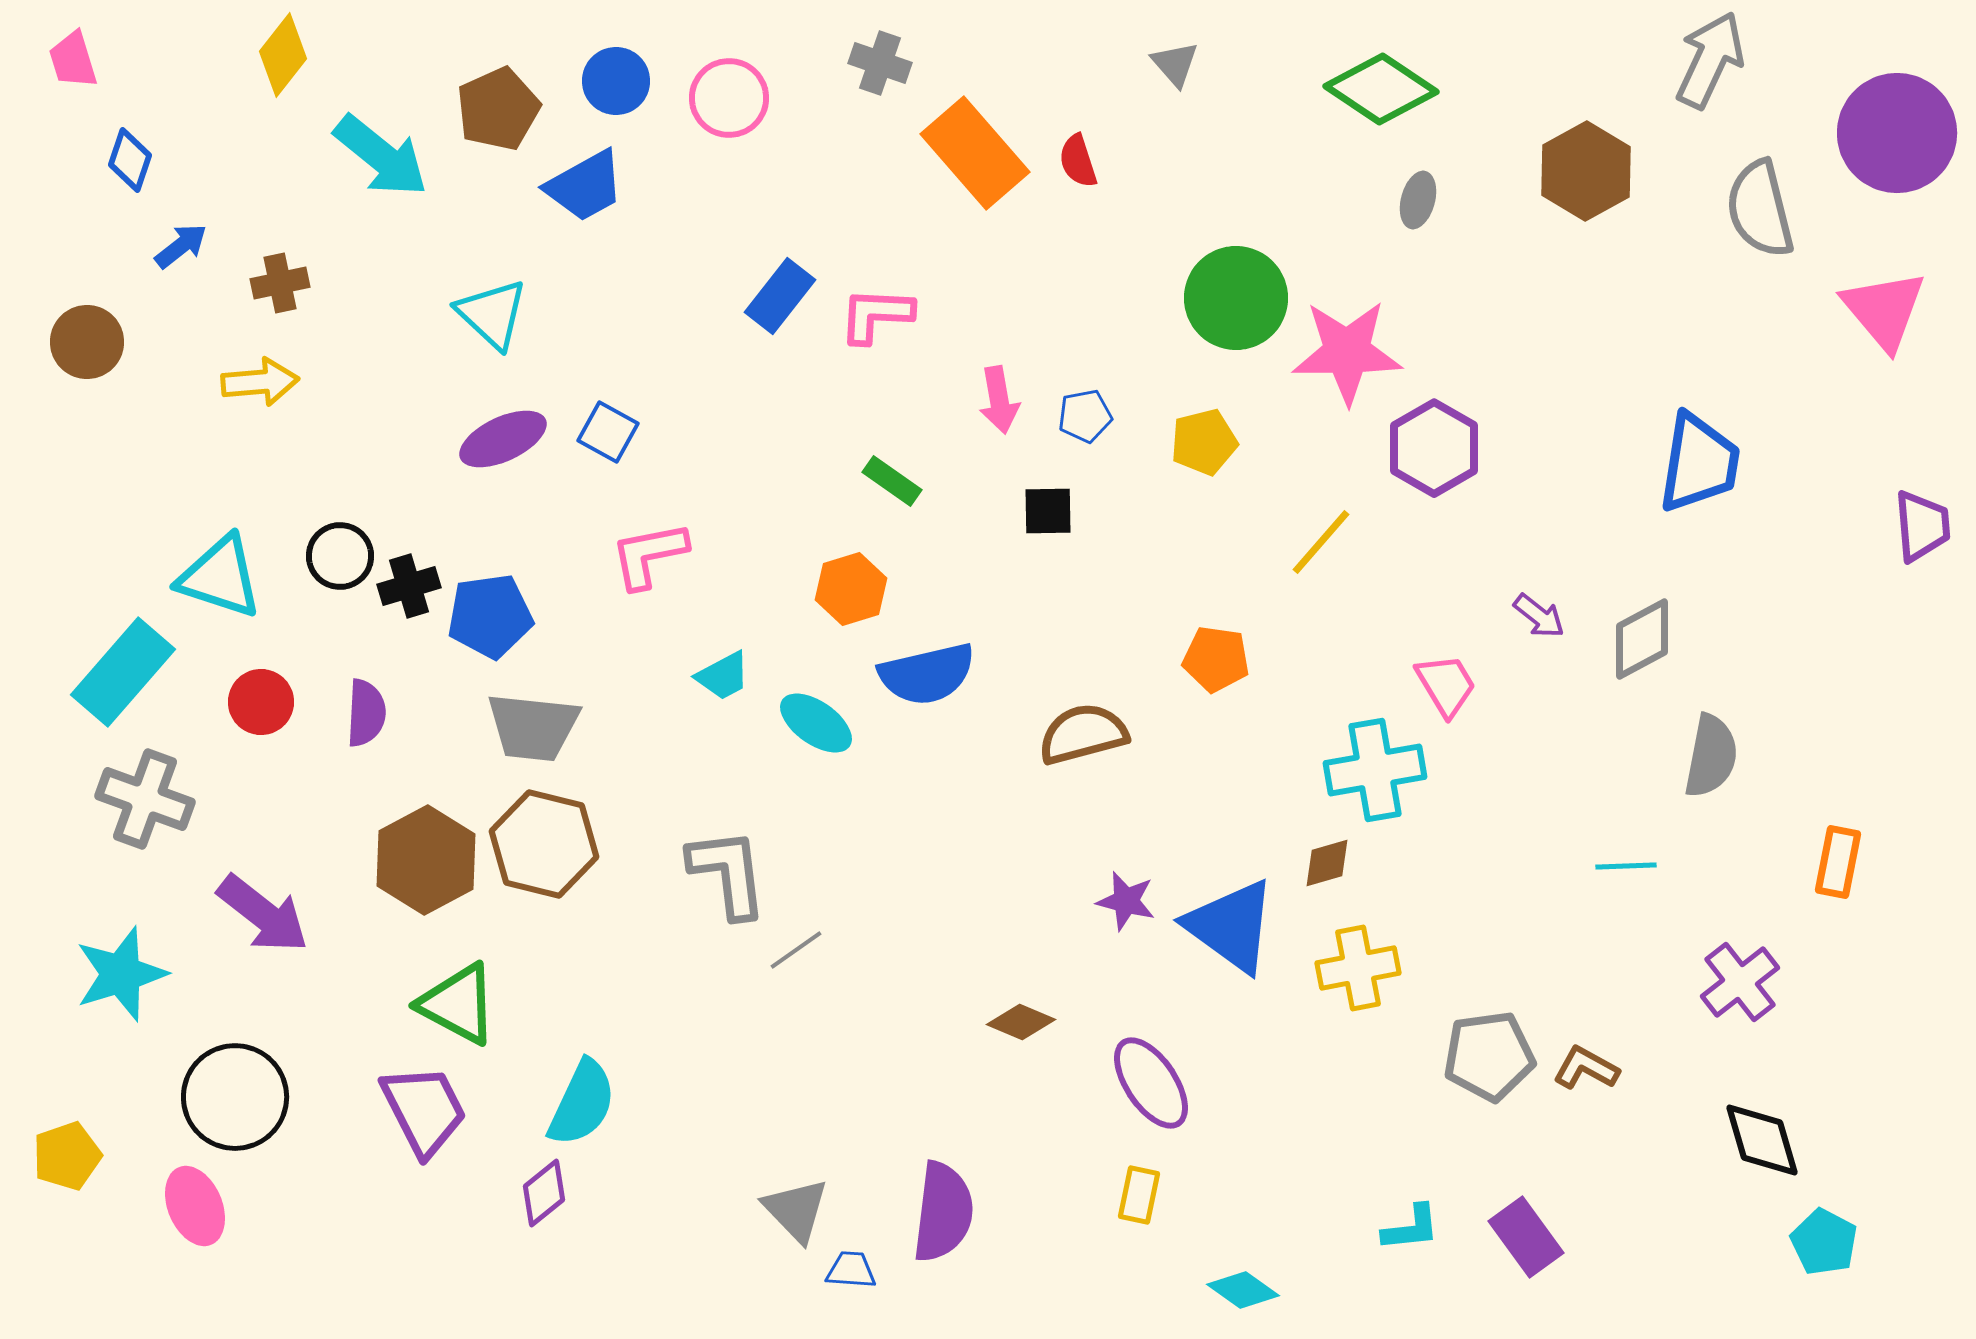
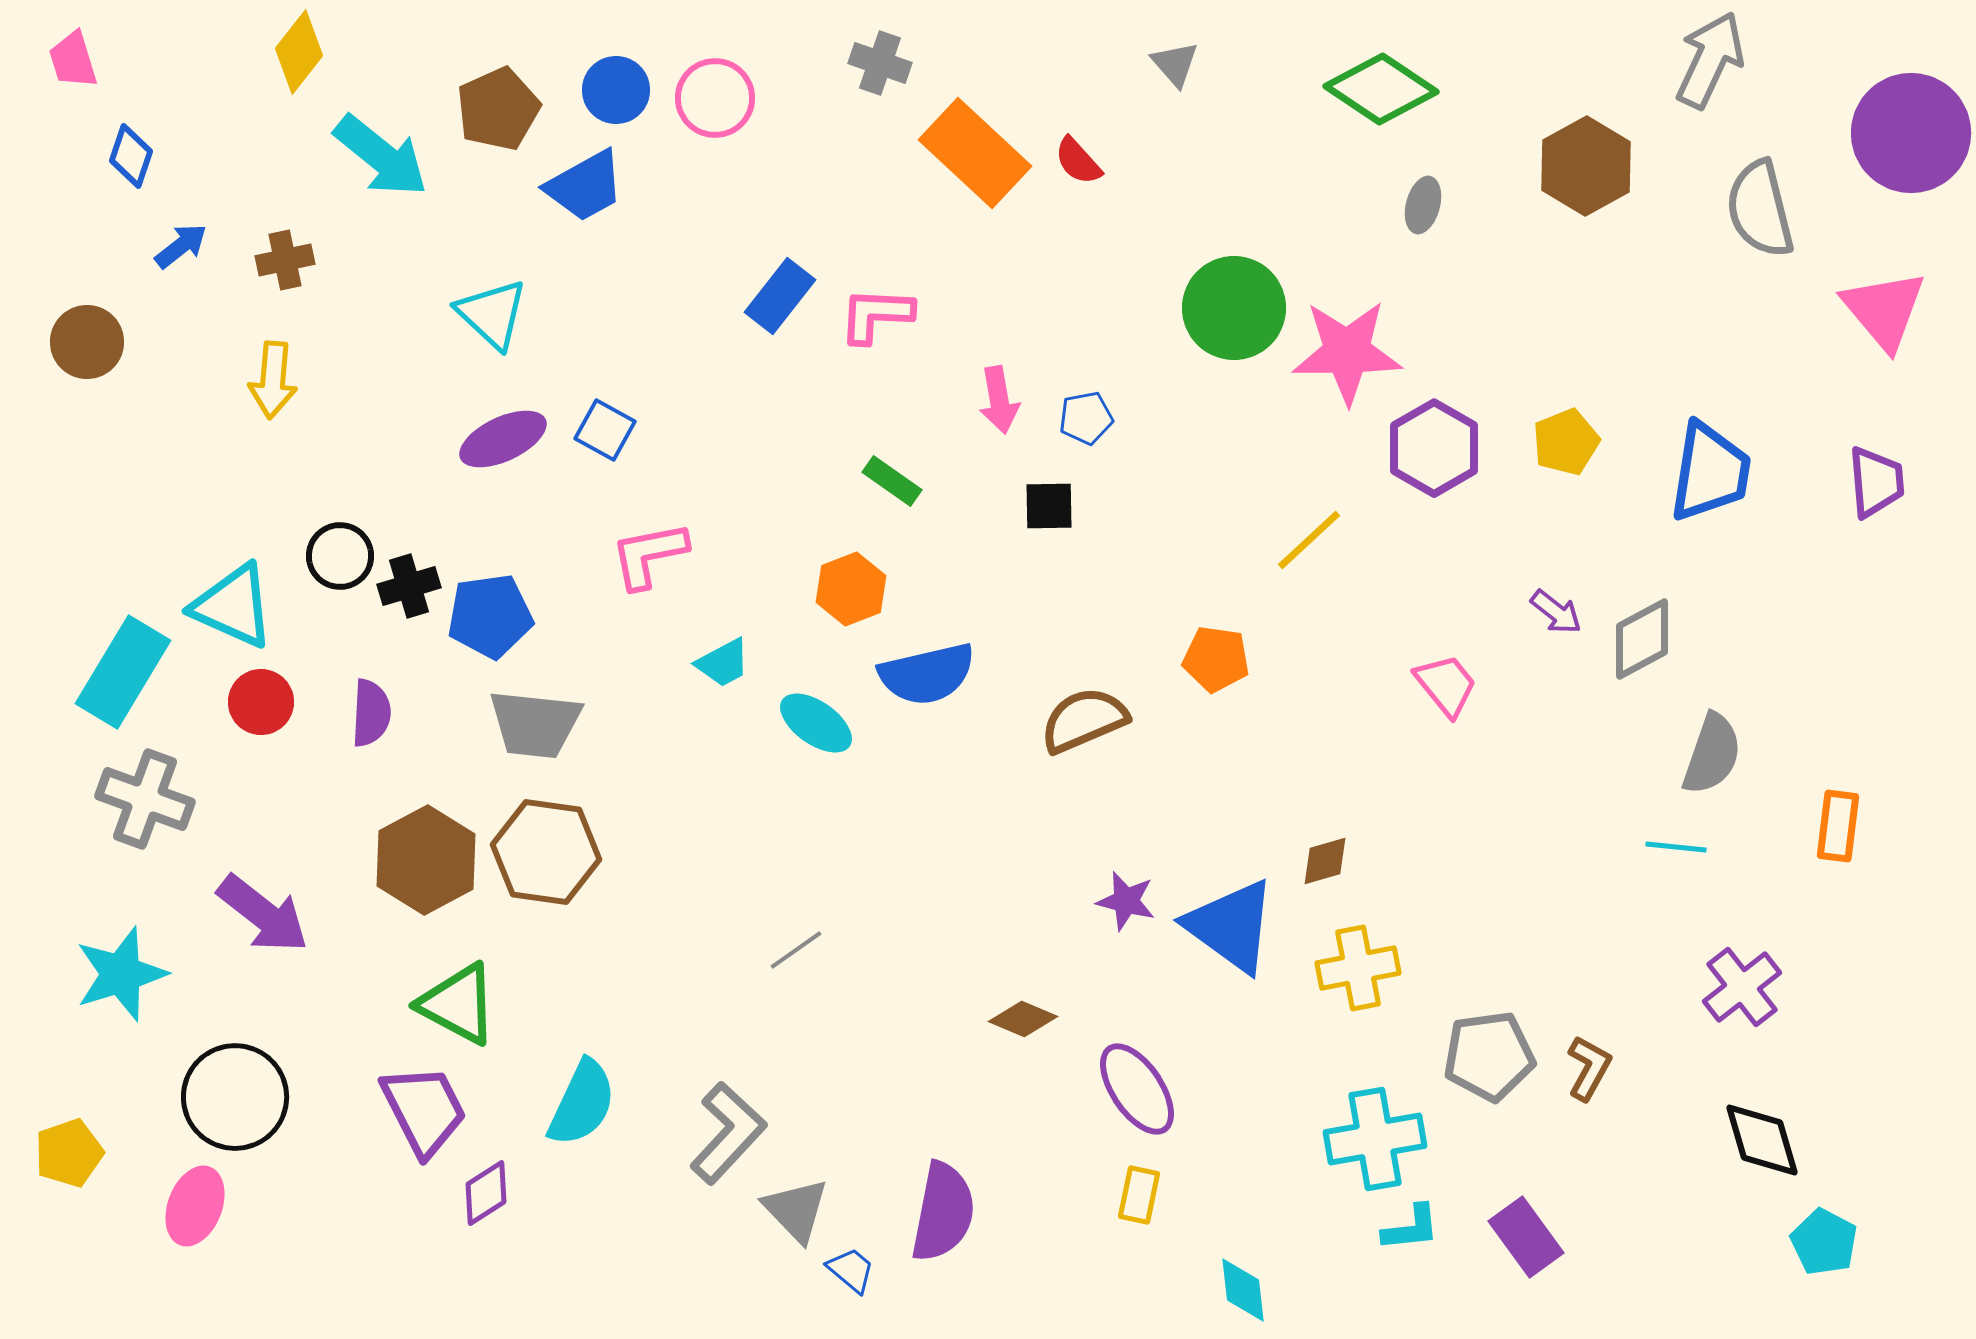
yellow diamond at (283, 55): moved 16 px right, 3 px up
blue circle at (616, 81): moved 9 px down
pink circle at (729, 98): moved 14 px left
purple circle at (1897, 133): moved 14 px right
orange rectangle at (975, 153): rotated 6 degrees counterclockwise
blue diamond at (130, 160): moved 1 px right, 4 px up
red semicircle at (1078, 161): rotated 24 degrees counterclockwise
brown hexagon at (1586, 171): moved 5 px up
gray ellipse at (1418, 200): moved 5 px right, 5 px down
brown cross at (280, 283): moved 5 px right, 23 px up
green circle at (1236, 298): moved 2 px left, 10 px down
yellow arrow at (260, 382): moved 13 px right, 2 px up; rotated 100 degrees clockwise
blue pentagon at (1085, 416): moved 1 px right, 2 px down
blue square at (608, 432): moved 3 px left, 2 px up
yellow pentagon at (1204, 442): moved 362 px right; rotated 8 degrees counterclockwise
blue trapezoid at (1699, 463): moved 11 px right, 9 px down
black square at (1048, 511): moved 1 px right, 5 px up
purple trapezoid at (1922, 526): moved 46 px left, 44 px up
yellow line at (1321, 542): moved 12 px left, 2 px up; rotated 6 degrees clockwise
cyan triangle at (220, 577): moved 13 px right, 29 px down; rotated 6 degrees clockwise
orange hexagon at (851, 589): rotated 4 degrees counterclockwise
purple arrow at (1539, 616): moved 17 px right, 4 px up
cyan rectangle at (123, 672): rotated 10 degrees counterclockwise
cyan trapezoid at (723, 676): moved 13 px up
pink trapezoid at (1446, 685): rotated 8 degrees counterclockwise
purple semicircle at (366, 713): moved 5 px right
gray trapezoid at (533, 727): moved 2 px right, 3 px up
brown semicircle at (1083, 734): moved 1 px right, 14 px up; rotated 8 degrees counterclockwise
gray semicircle at (1711, 756): moved 1 px right, 2 px up; rotated 8 degrees clockwise
cyan cross at (1375, 770): moved 369 px down
brown hexagon at (544, 844): moved 2 px right, 8 px down; rotated 6 degrees counterclockwise
orange rectangle at (1838, 862): moved 36 px up; rotated 4 degrees counterclockwise
brown diamond at (1327, 863): moved 2 px left, 2 px up
cyan line at (1626, 866): moved 50 px right, 19 px up; rotated 8 degrees clockwise
gray L-shape at (728, 873): moved 260 px down; rotated 50 degrees clockwise
purple cross at (1740, 982): moved 2 px right, 5 px down
brown diamond at (1021, 1022): moved 2 px right, 3 px up
brown L-shape at (1586, 1068): moved 3 px right; rotated 90 degrees clockwise
purple ellipse at (1151, 1083): moved 14 px left, 6 px down
yellow pentagon at (67, 1156): moved 2 px right, 3 px up
purple diamond at (544, 1193): moved 58 px left; rotated 6 degrees clockwise
pink ellipse at (195, 1206): rotated 44 degrees clockwise
purple semicircle at (943, 1212): rotated 4 degrees clockwise
blue trapezoid at (851, 1270): rotated 36 degrees clockwise
cyan diamond at (1243, 1290): rotated 48 degrees clockwise
